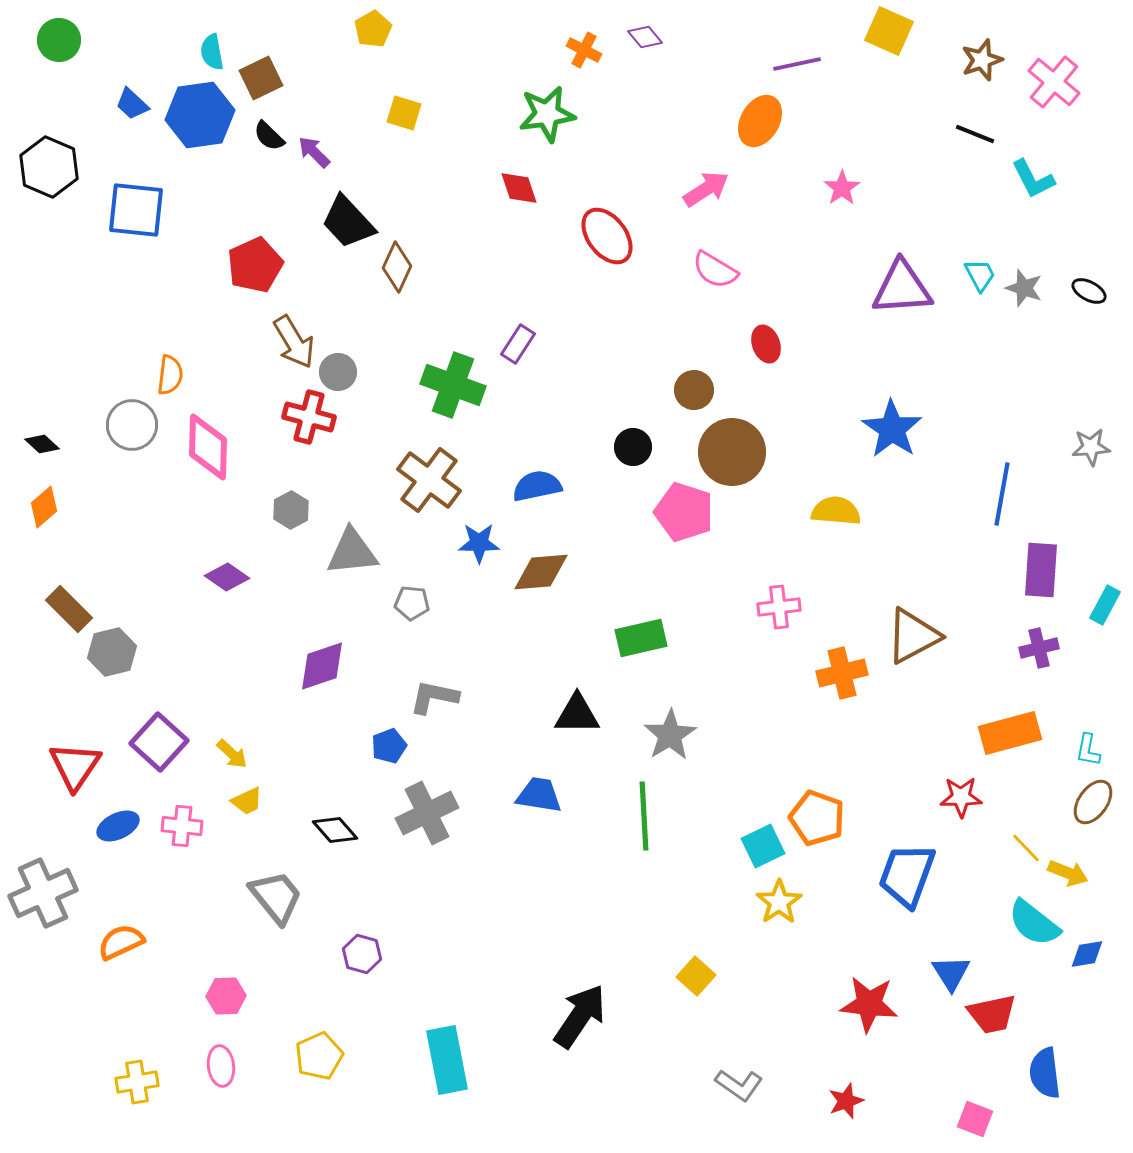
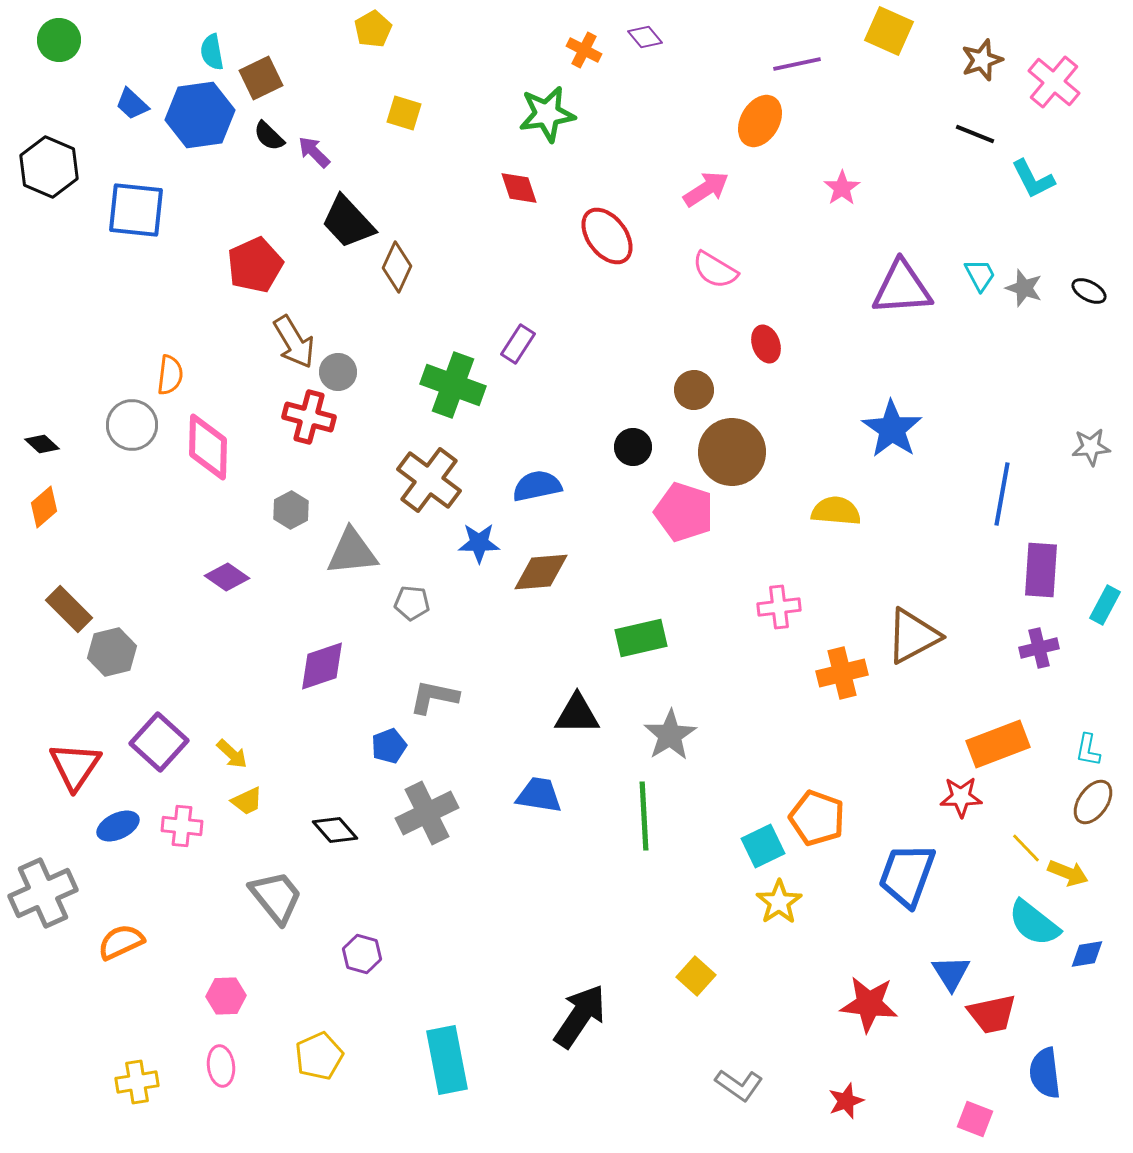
orange rectangle at (1010, 733): moved 12 px left, 11 px down; rotated 6 degrees counterclockwise
